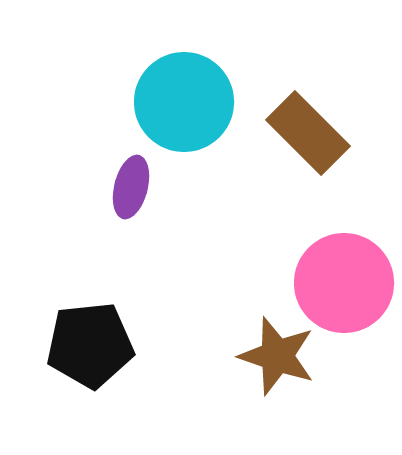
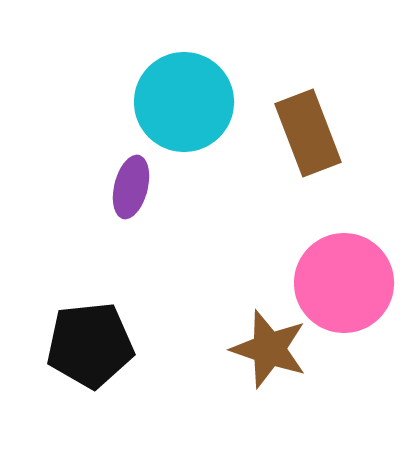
brown rectangle: rotated 24 degrees clockwise
brown star: moved 8 px left, 7 px up
